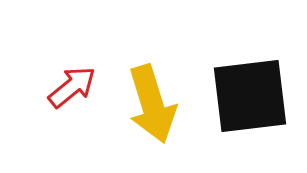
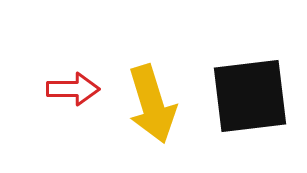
red arrow: moved 1 px right, 2 px down; rotated 39 degrees clockwise
